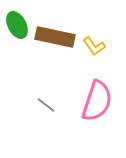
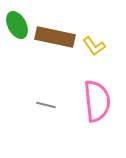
pink semicircle: rotated 24 degrees counterclockwise
gray line: rotated 24 degrees counterclockwise
